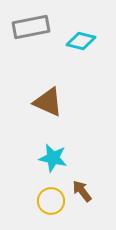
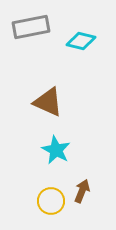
cyan star: moved 3 px right, 8 px up; rotated 16 degrees clockwise
brown arrow: rotated 60 degrees clockwise
